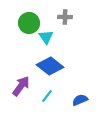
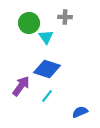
blue diamond: moved 3 px left, 3 px down; rotated 20 degrees counterclockwise
blue semicircle: moved 12 px down
